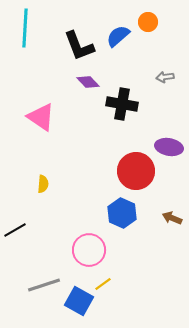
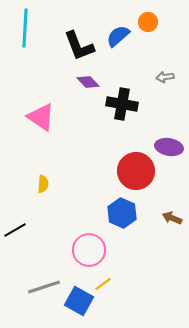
gray line: moved 2 px down
